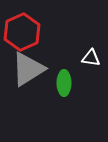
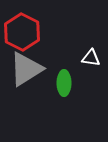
red hexagon: rotated 9 degrees counterclockwise
gray triangle: moved 2 px left
